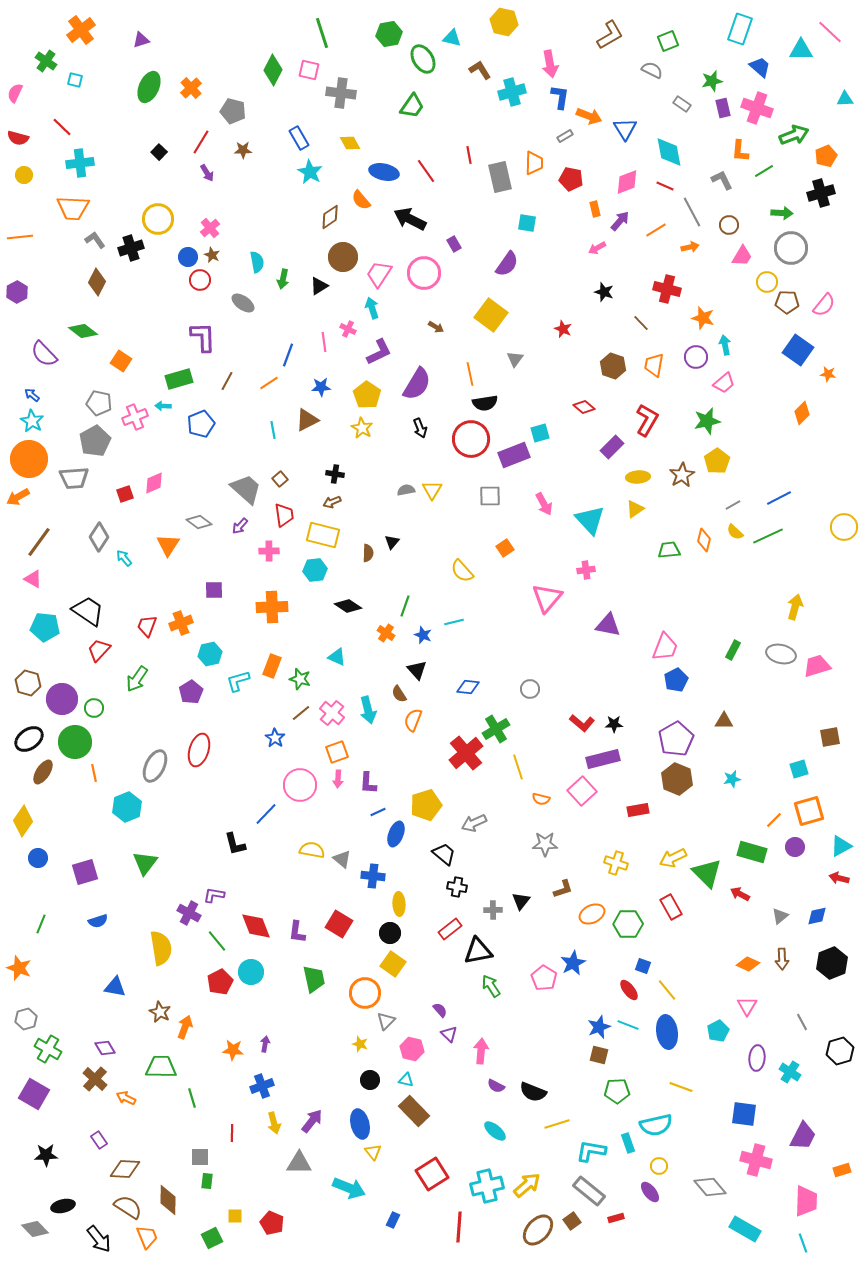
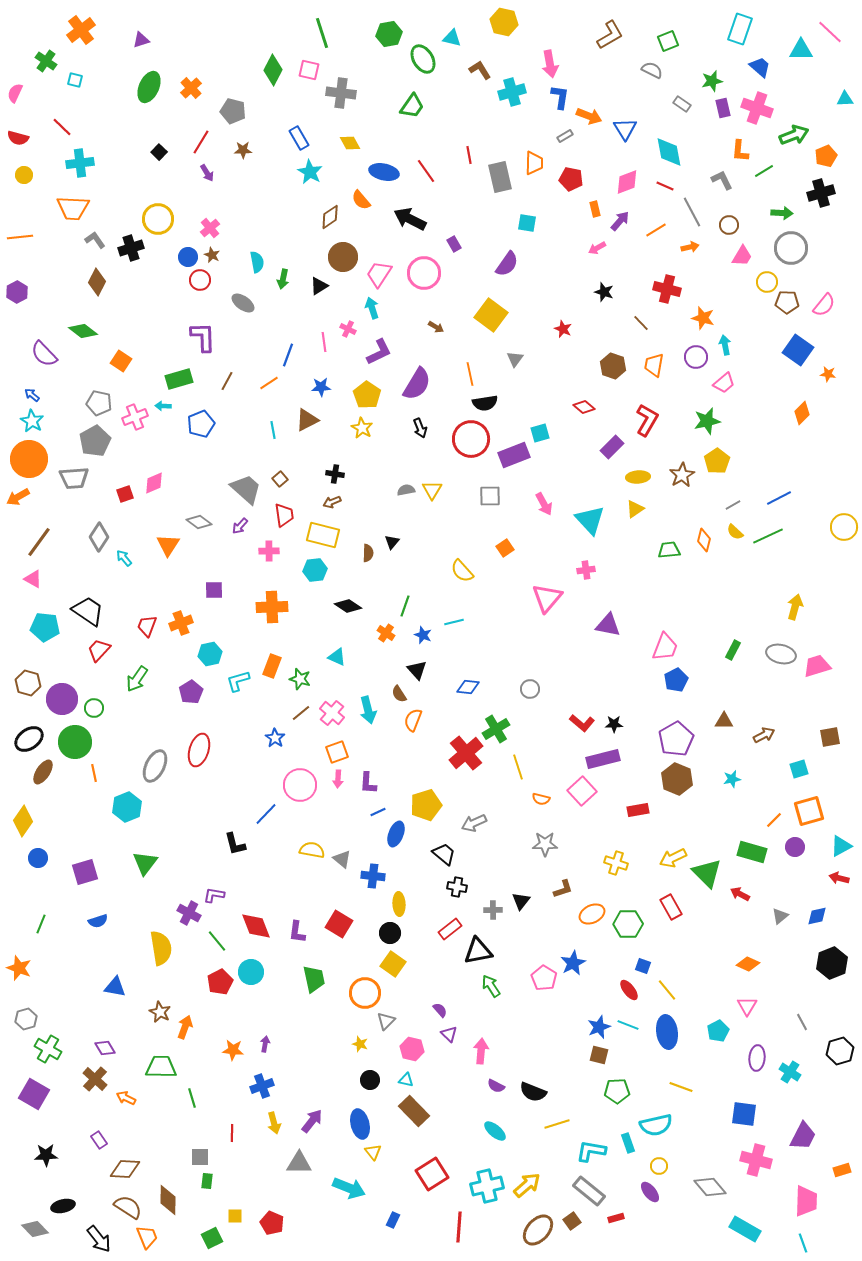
brown arrow at (782, 959): moved 18 px left, 224 px up; rotated 115 degrees counterclockwise
